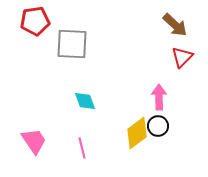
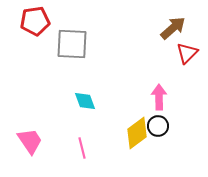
brown arrow: moved 2 px left, 3 px down; rotated 84 degrees counterclockwise
red triangle: moved 5 px right, 4 px up
pink trapezoid: moved 4 px left
